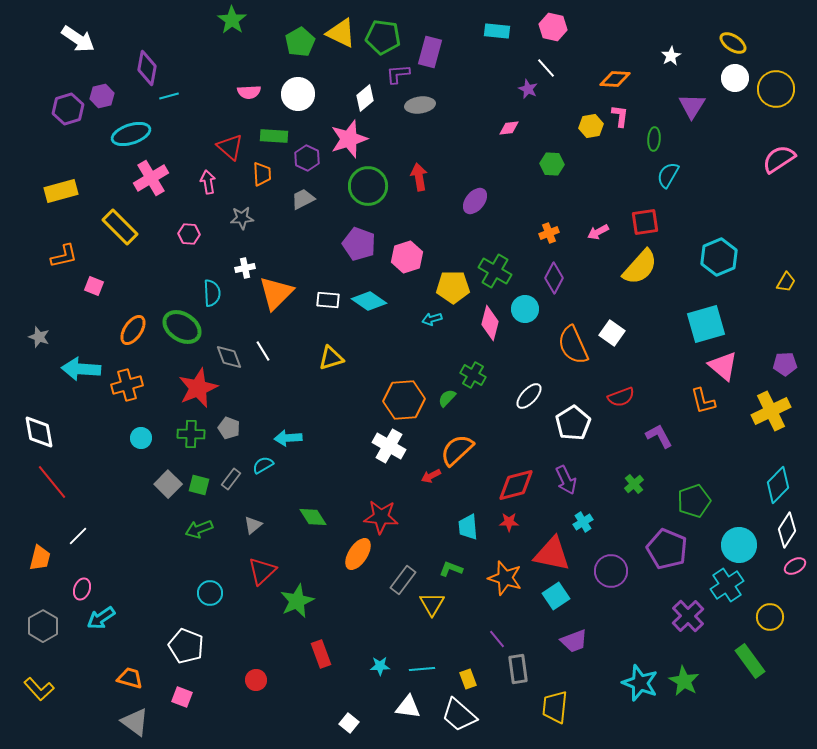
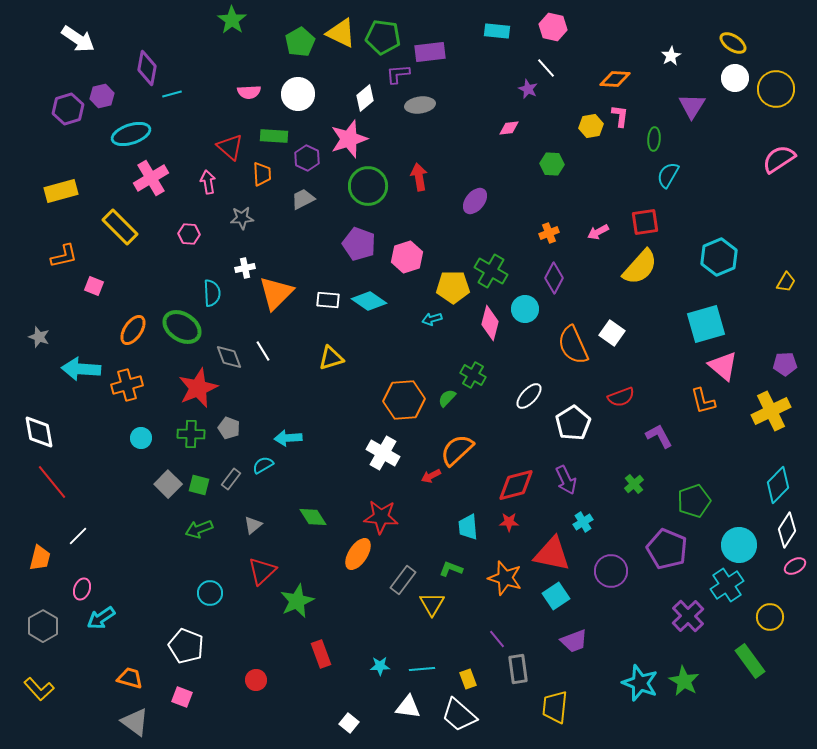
purple rectangle at (430, 52): rotated 68 degrees clockwise
cyan line at (169, 96): moved 3 px right, 2 px up
green cross at (495, 271): moved 4 px left
white cross at (389, 446): moved 6 px left, 7 px down
